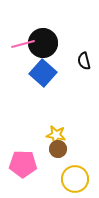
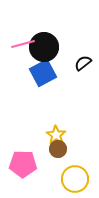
black circle: moved 1 px right, 4 px down
black semicircle: moved 1 px left, 2 px down; rotated 66 degrees clockwise
blue square: rotated 20 degrees clockwise
yellow star: rotated 24 degrees clockwise
